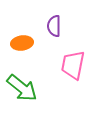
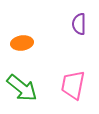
purple semicircle: moved 25 px right, 2 px up
pink trapezoid: moved 20 px down
